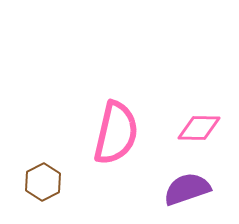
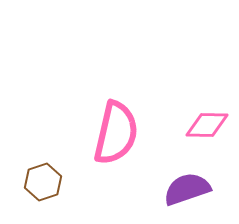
pink diamond: moved 8 px right, 3 px up
brown hexagon: rotated 9 degrees clockwise
